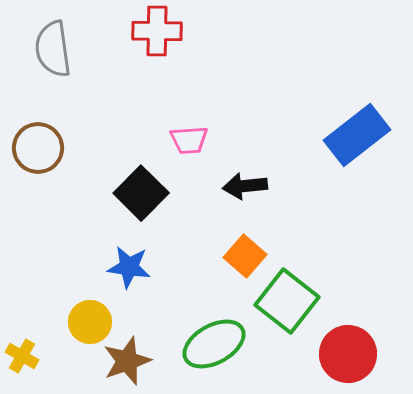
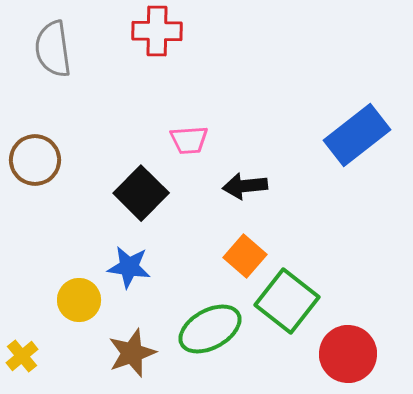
brown circle: moved 3 px left, 12 px down
yellow circle: moved 11 px left, 22 px up
green ellipse: moved 4 px left, 15 px up
yellow cross: rotated 20 degrees clockwise
brown star: moved 5 px right, 8 px up
